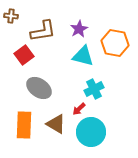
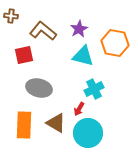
brown L-shape: rotated 132 degrees counterclockwise
red square: rotated 24 degrees clockwise
gray ellipse: rotated 20 degrees counterclockwise
red arrow: rotated 16 degrees counterclockwise
brown triangle: moved 1 px up
cyan circle: moved 3 px left, 1 px down
